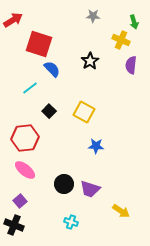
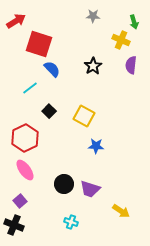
red arrow: moved 3 px right, 1 px down
black star: moved 3 px right, 5 px down
yellow square: moved 4 px down
red hexagon: rotated 20 degrees counterclockwise
pink ellipse: rotated 15 degrees clockwise
